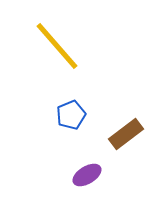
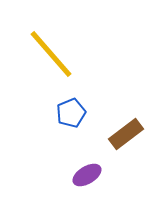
yellow line: moved 6 px left, 8 px down
blue pentagon: moved 2 px up
